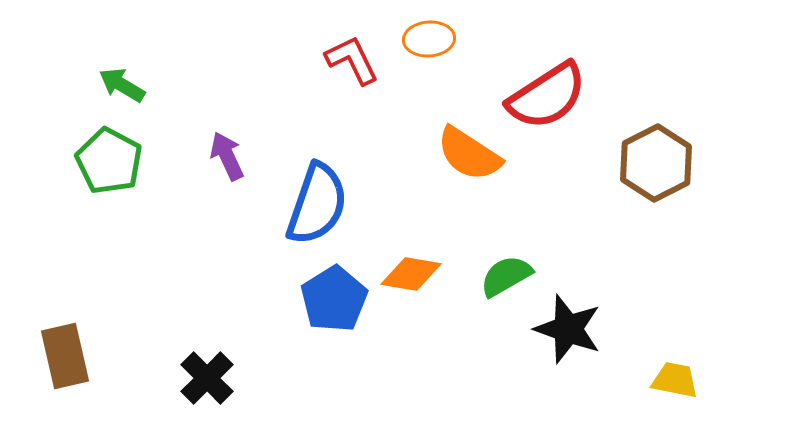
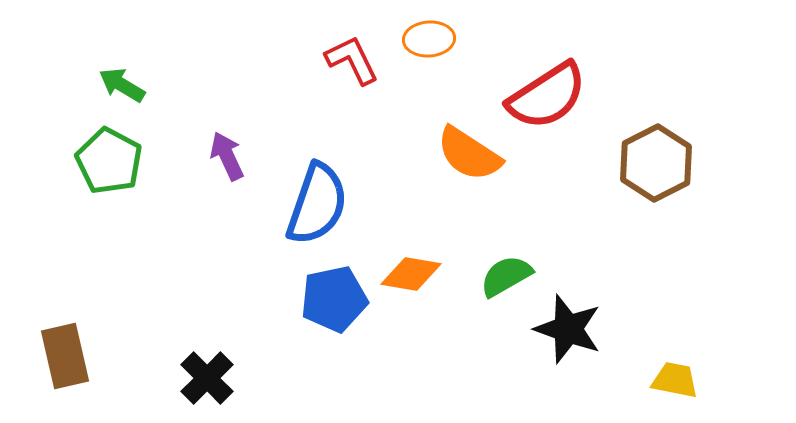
blue pentagon: rotated 20 degrees clockwise
